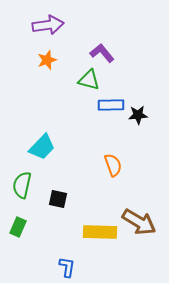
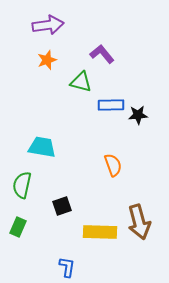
purple L-shape: moved 1 px down
green triangle: moved 8 px left, 2 px down
cyan trapezoid: rotated 124 degrees counterclockwise
black square: moved 4 px right, 7 px down; rotated 30 degrees counterclockwise
brown arrow: rotated 44 degrees clockwise
